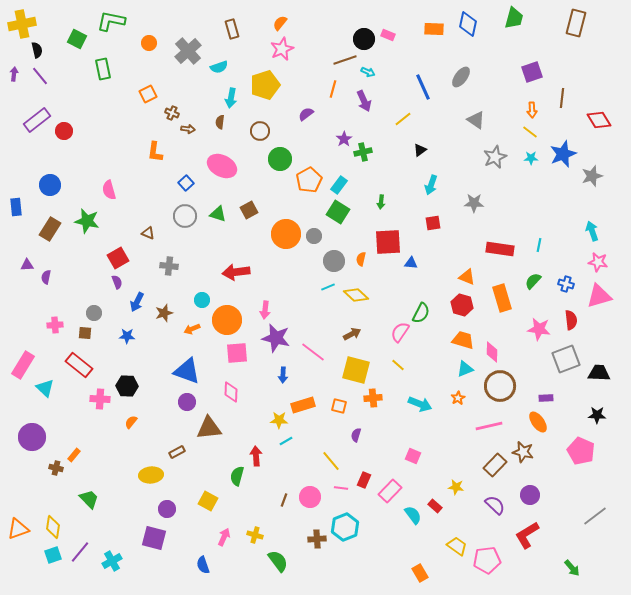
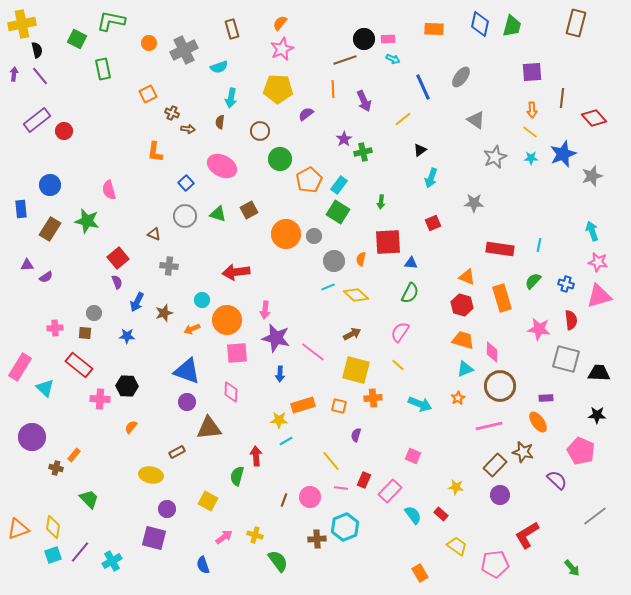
green trapezoid at (514, 18): moved 2 px left, 8 px down
blue diamond at (468, 24): moved 12 px right
pink rectangle at (388, 35): moved 4 px down; rotated 24 degrees counterclockwise
gray cross at (188, 51): moved 4 px left, 1 px up; rotated 16 degrees clockwise
cyan arrow at (368, 72): moved 25 px right, 13 px up
purple square at (532, 72): rotated 15 degrees clockwise
yellow pentagon at (265, 85): moved 13 px right, 4 px down; rotated 20 degrees clockwise
orange line at (333, 89): rotated 18 degrees counterclockwise
red diamond at (599, 120): moved 5 px left, 2 px up; rotated 10 degrees counterclockwise
cyan arrow at (431, 185): moved 7 px up
blue rectangle at (16, 207): moved 5 px right, 2 px down
red square at (433, 223): rotated 14 degrees counterclockwise
brown triangle at (148, 233): moved 6 px right, 1 px down
red square at (118, 258): rotated 10 degrees counterclockwise
purple semicircle at (46, 277): rotated 136 degrees counterclockwise
green semicircle at (421, 313): moved 11 px left, 20 px up
pink cross at (55, 325): moved 3 px down
gray square at (566, 359): rotated 36 degrees clockwise
pink rectangle at (23, 365): moved 3 px left, 2 px down
blue arrow at (283, 375): moved 3 px left, 1 px up
orange semicircle at (131, 422): moved 5 px down
yellow ellipse at (151, 475): rotated 15 degrees clockwise
purple circle at (530, 495): moved 30 px left
purple semicircle at (495, 505): moved 62 px right, 25 px up
red rectangle at (435, 506): moved 6 px right, 8 px down
pink arrow at (224, 537): rotated 30 degrees clockwise
pink pentagon at (487, 560): moved 8 px right, 4 px down
